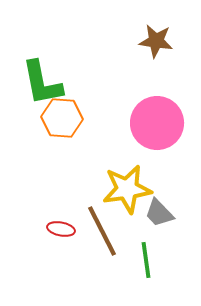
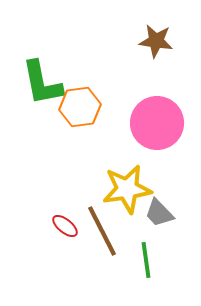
orange hexagon: moved 18 px right, 11 px up; rotated 12 degrees counterclockwise
red ellipse: moved 4 px right, 3 px up; rotated 28 degrees clockwise
